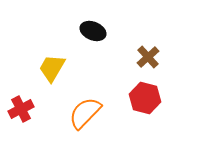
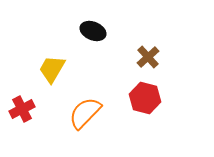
yellow trapezoid: moved 1 px down
red cross: moved 1 px right
